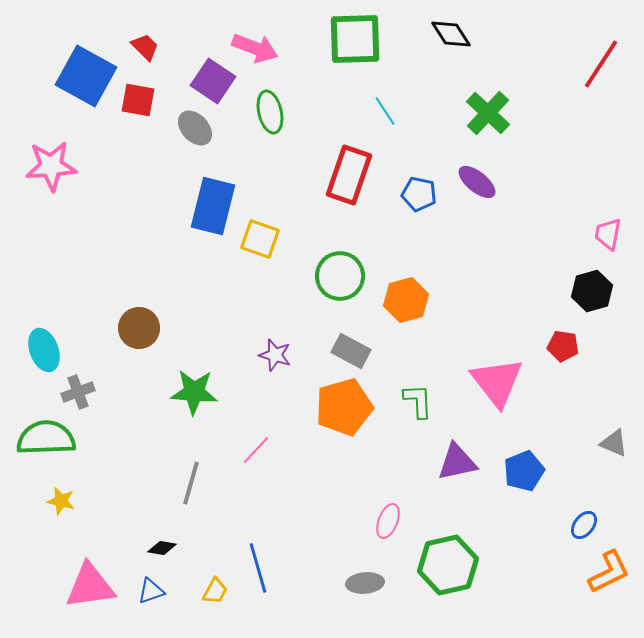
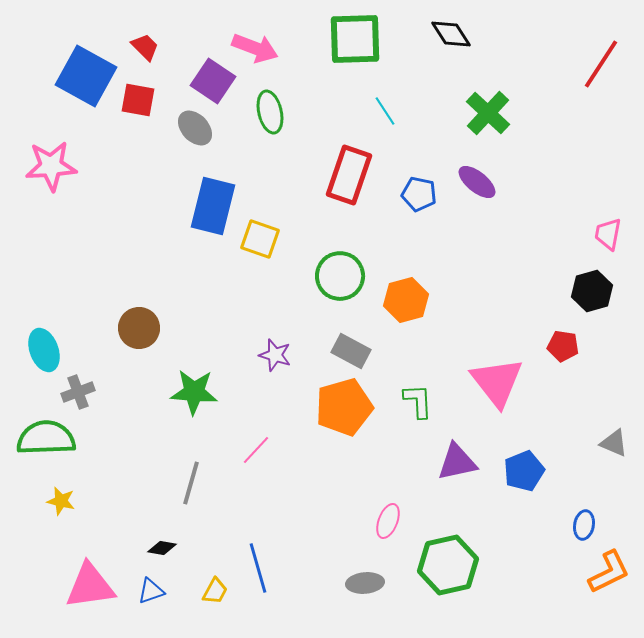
blue ellipse at (584, 525): rotated 28 degrees counterclockwise
